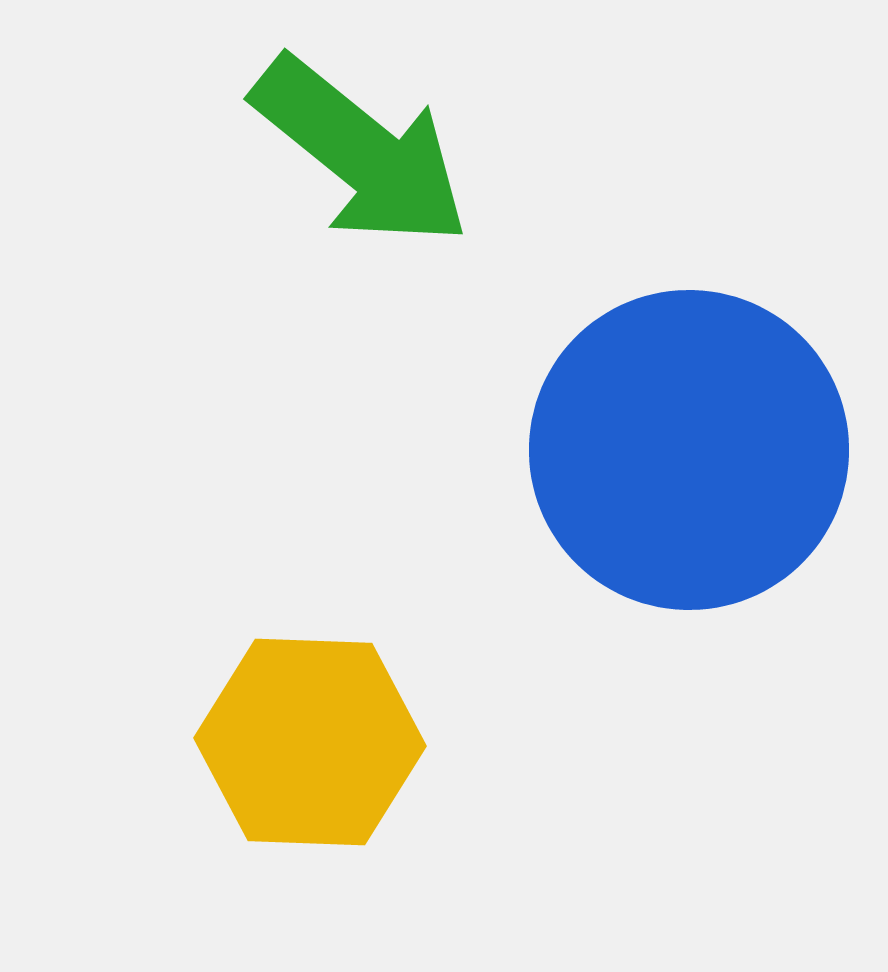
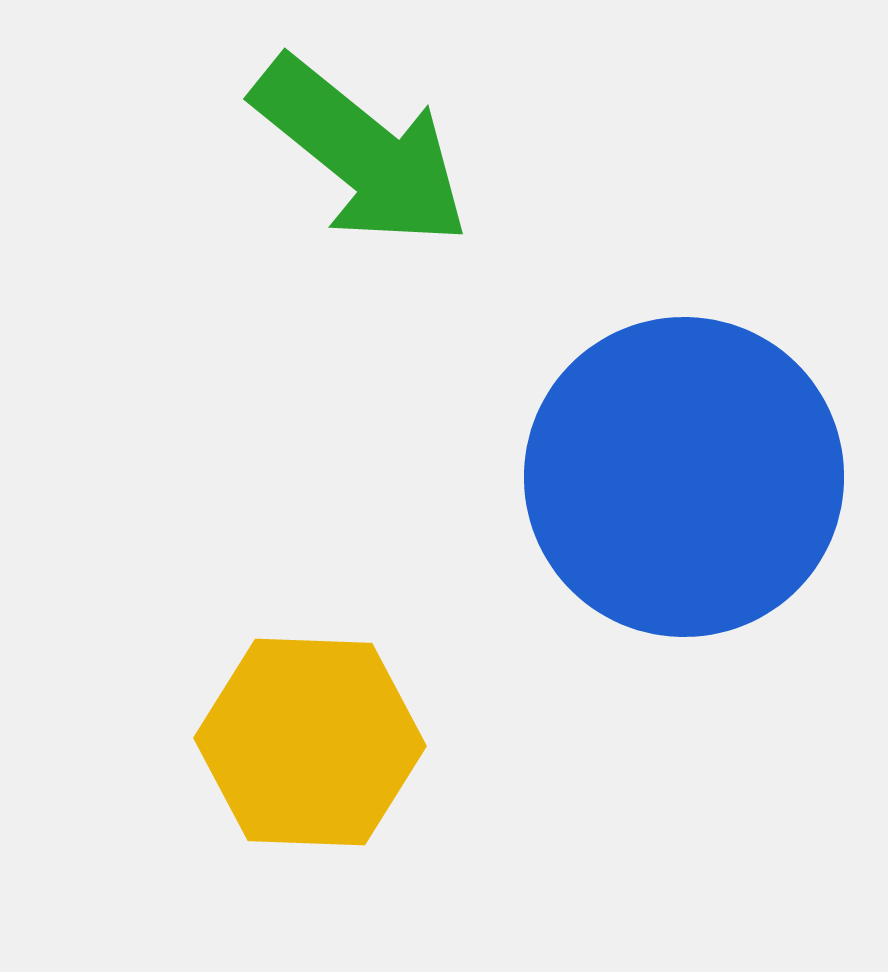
blue circle: moved 5 px left, 27 px down
